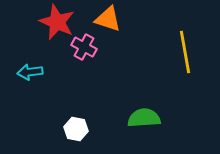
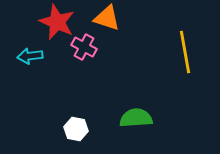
orange triangle: moved 1 px left, 1 px up
cyan arrow: moved 16 px up
green semicircle: moved 8 px left
